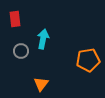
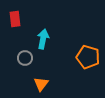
gray circle: moved 4 px right, 7 px down
orange pentagon: moved 3 px up; rotated 25 degrees clockwise
